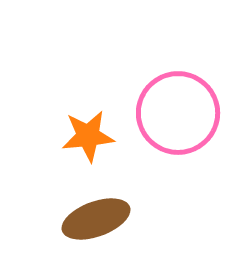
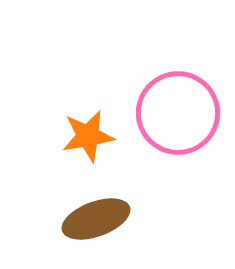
orange star: rotated 4 degrees counterclockwise
